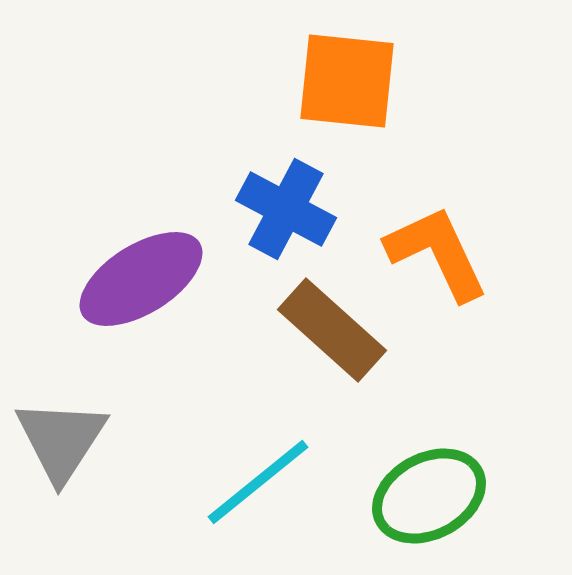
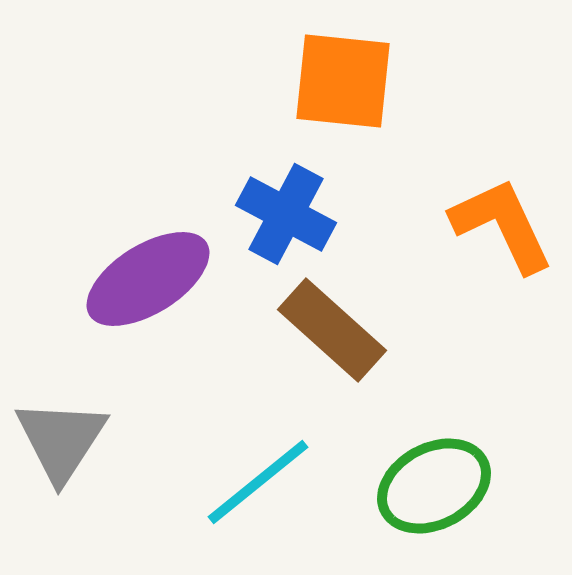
orange square: moved 4 px left
blue cross: moved 5 px down
orange L-shape: moved 65 px right, 28 px up
purple ellipse: moved 7 px right
green ellipse: moved 5 px right, 10 px up
